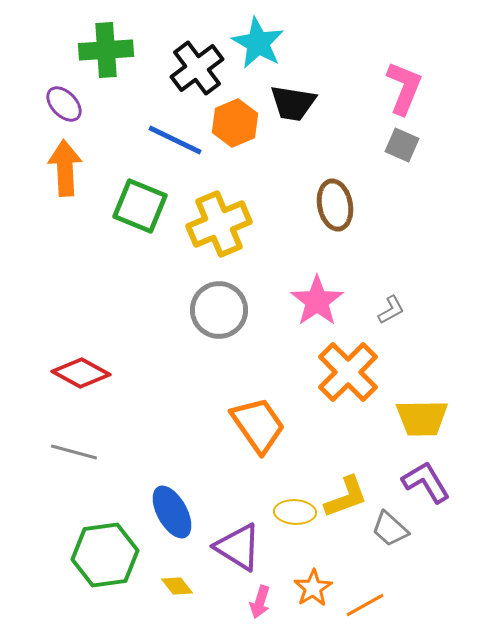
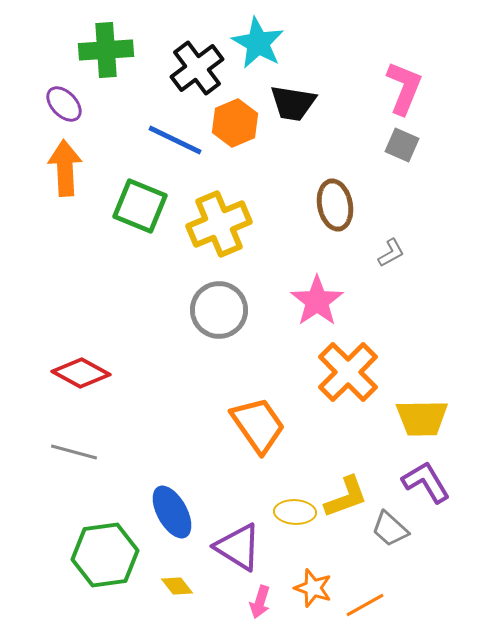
gray L-shape: moved 57 px up
orange star: rotated 21 degrees counterclockwise
